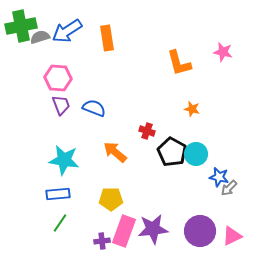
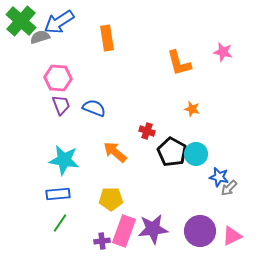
green cross: moved 5 px up; rotated 36 degrees counterclockwise
blue arrow: moved 8 px left, 9 px up
